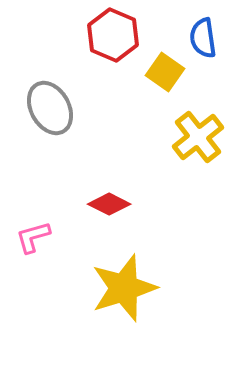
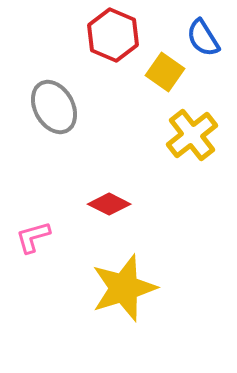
blue semicircle: rotated 24 degrees counterclockwise
gray ellipse: moved 4 px right, 1 px up
yellow cross: moved 6 px left, 2 px up
